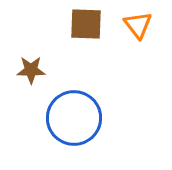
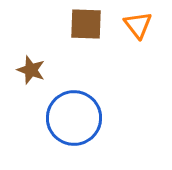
brown star: rotated 20 degrees clockwise
